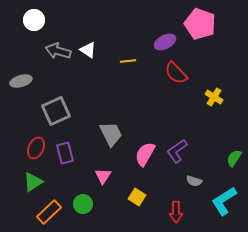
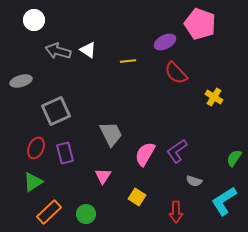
green circle: moved 3 px right, 10 px down
